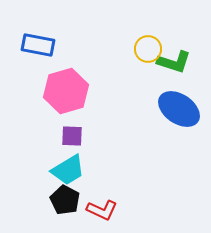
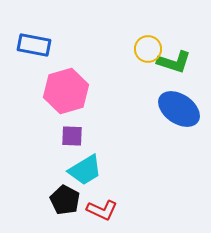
blue rectangle: moved 4 px left
cyan trapezoid: moved 17 px right
